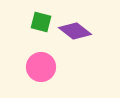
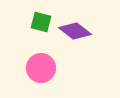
pink circle: moved 1 px down
